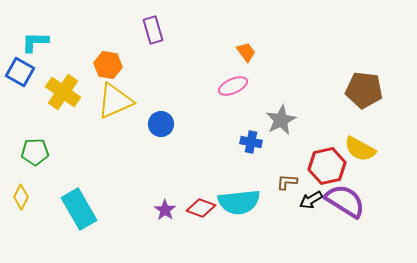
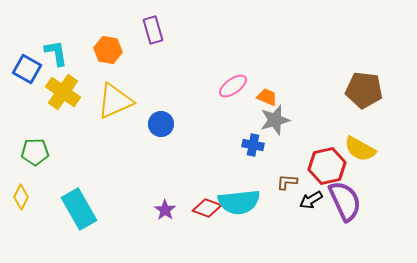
cyan L-shape: moved 21 px right, 11 px down; rotated 80 degrees clockwise
orange trapezoid: moved 21 px right, 45 px down; rotated 30 degrees counterclockwise
orange hexagon: moved 15 px up
blue square: moved 7 px right, 3 px up
pink ellipse: rotated 12 degrees counterclockwise
gray star: moved 6 px left; rotated 12 degrees clockwise
blue cross: moved 2 px right, 3 px down
purple semicircle: rotated 33 degrees clockwise
red diamond: moved 6 px right
